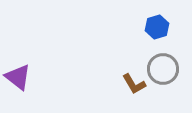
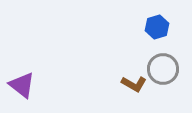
purple triangle: moved 4 px right, 8 px down
brown L-shape: rotated 30 degrees counterclockwise
